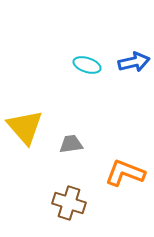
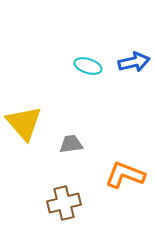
cyan ellipse: moved 1 px right, 1 px down
yellow triangle: moved 1 px left, 4 px up
orange L-shape: moved 2 px down
brown cross: moved 5 px left; rotated 32 degrees counterclockwise
